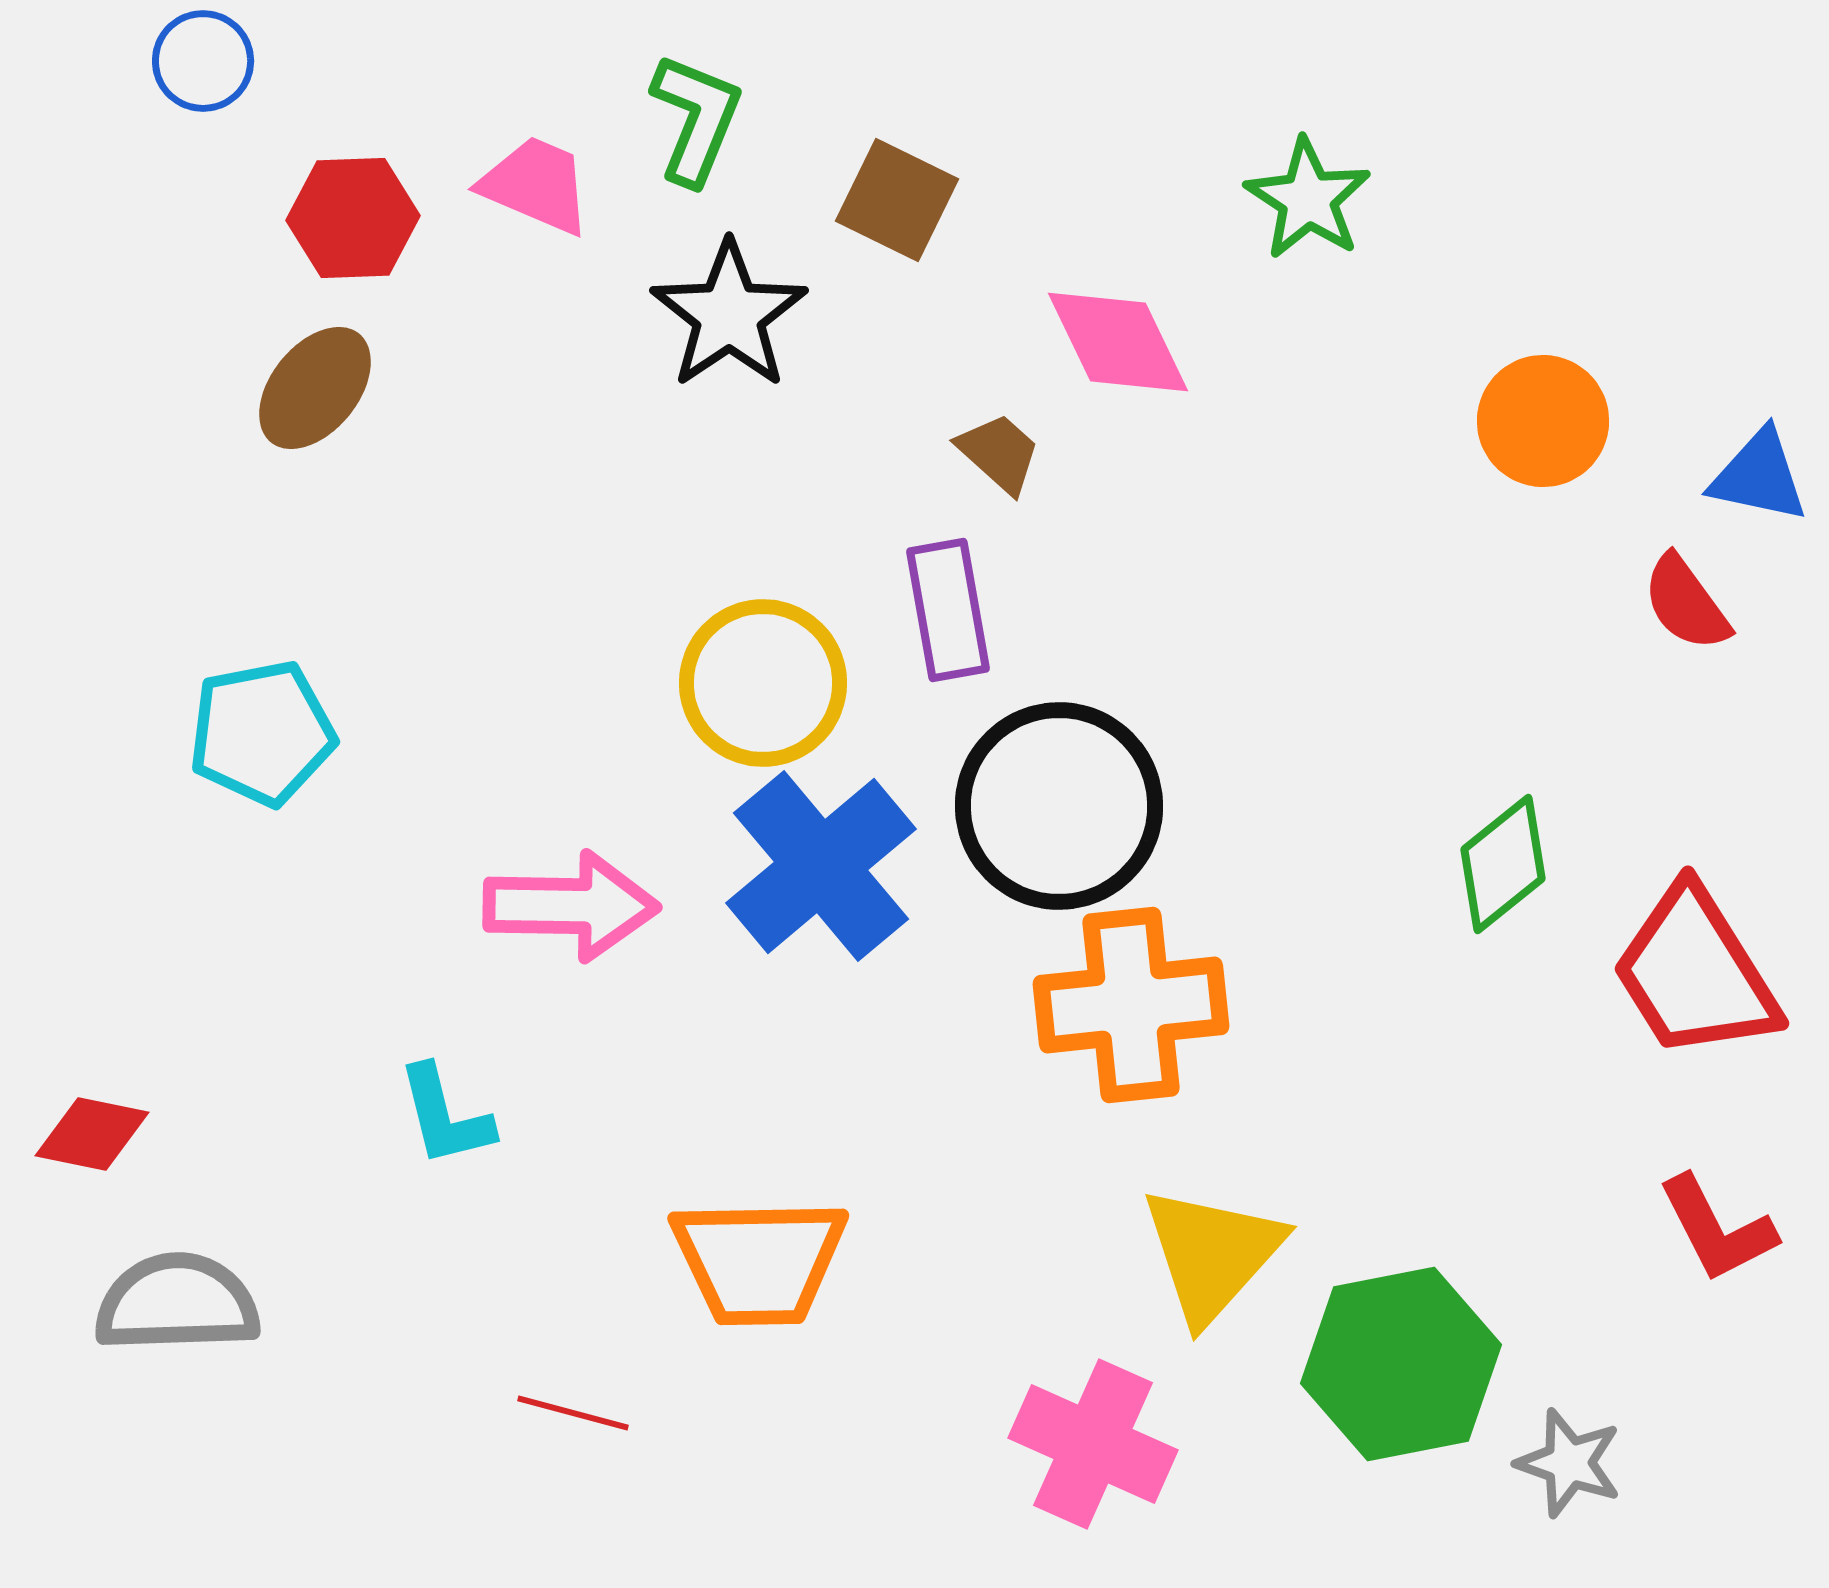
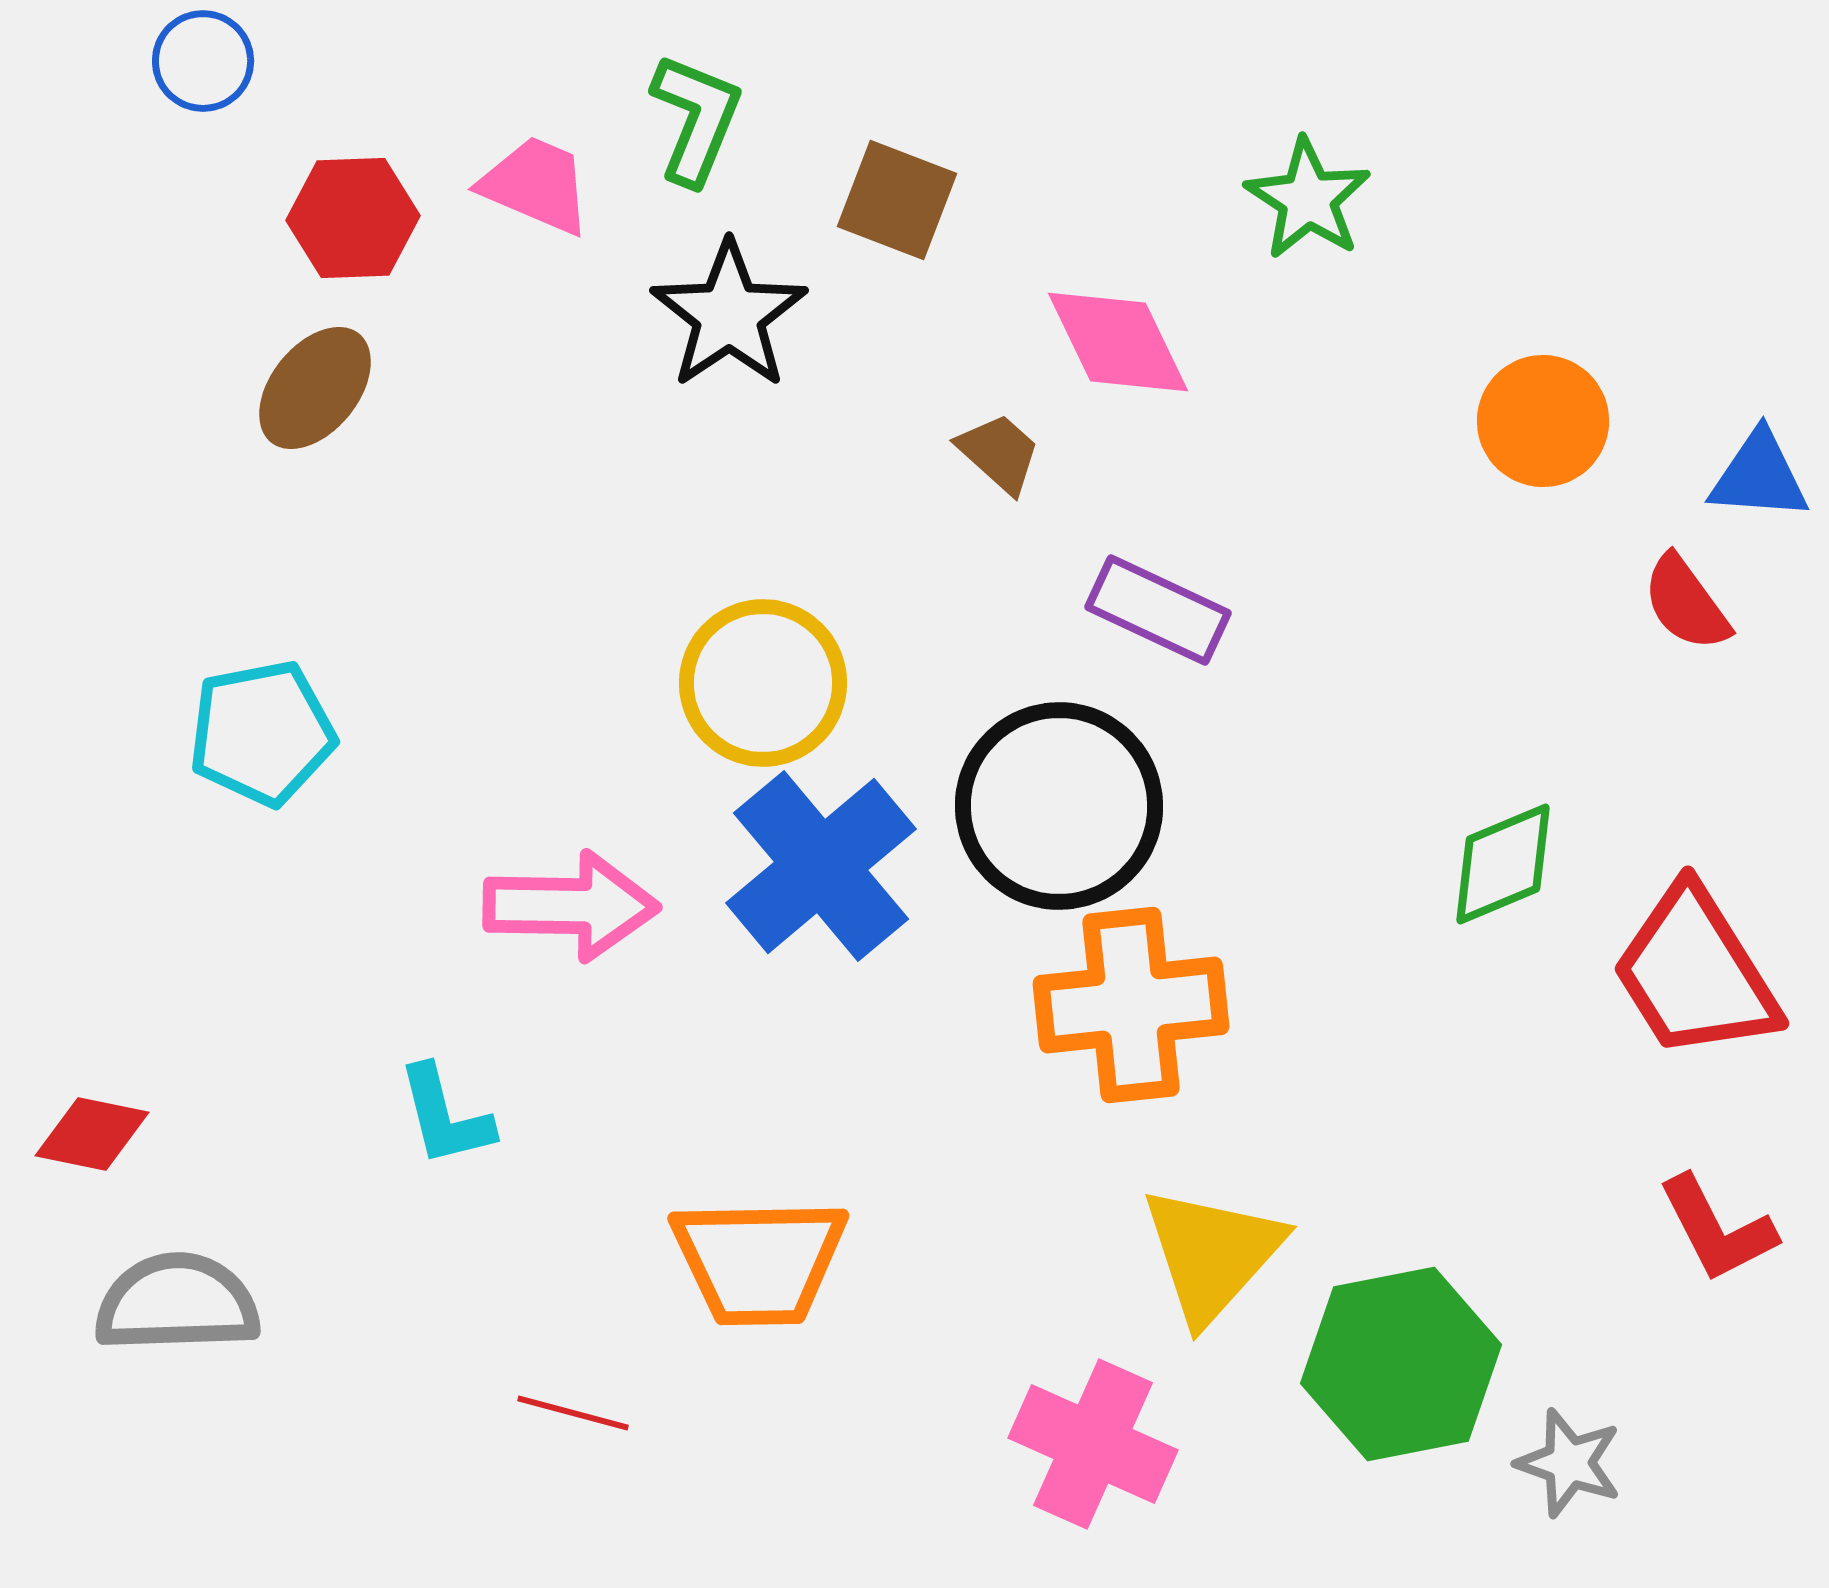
brown square: rotated 5 degrees counterclockwise
blue triangle: rotated 8 degrees counterclockwise
purple rectangle: moved 210 px right; rotated 55 degrees counterclockwise
green diamond: rotated 16 degrees clockwise
